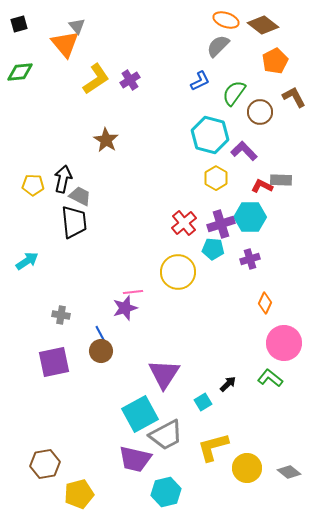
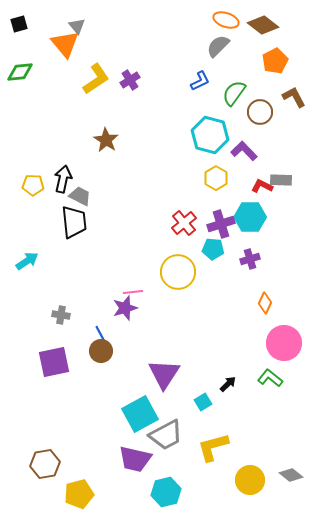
yellow circle at (247, 468): moved 3 px right, 12 px down
gray diamond at (289, 472): moved 2 px right, 3 px down
